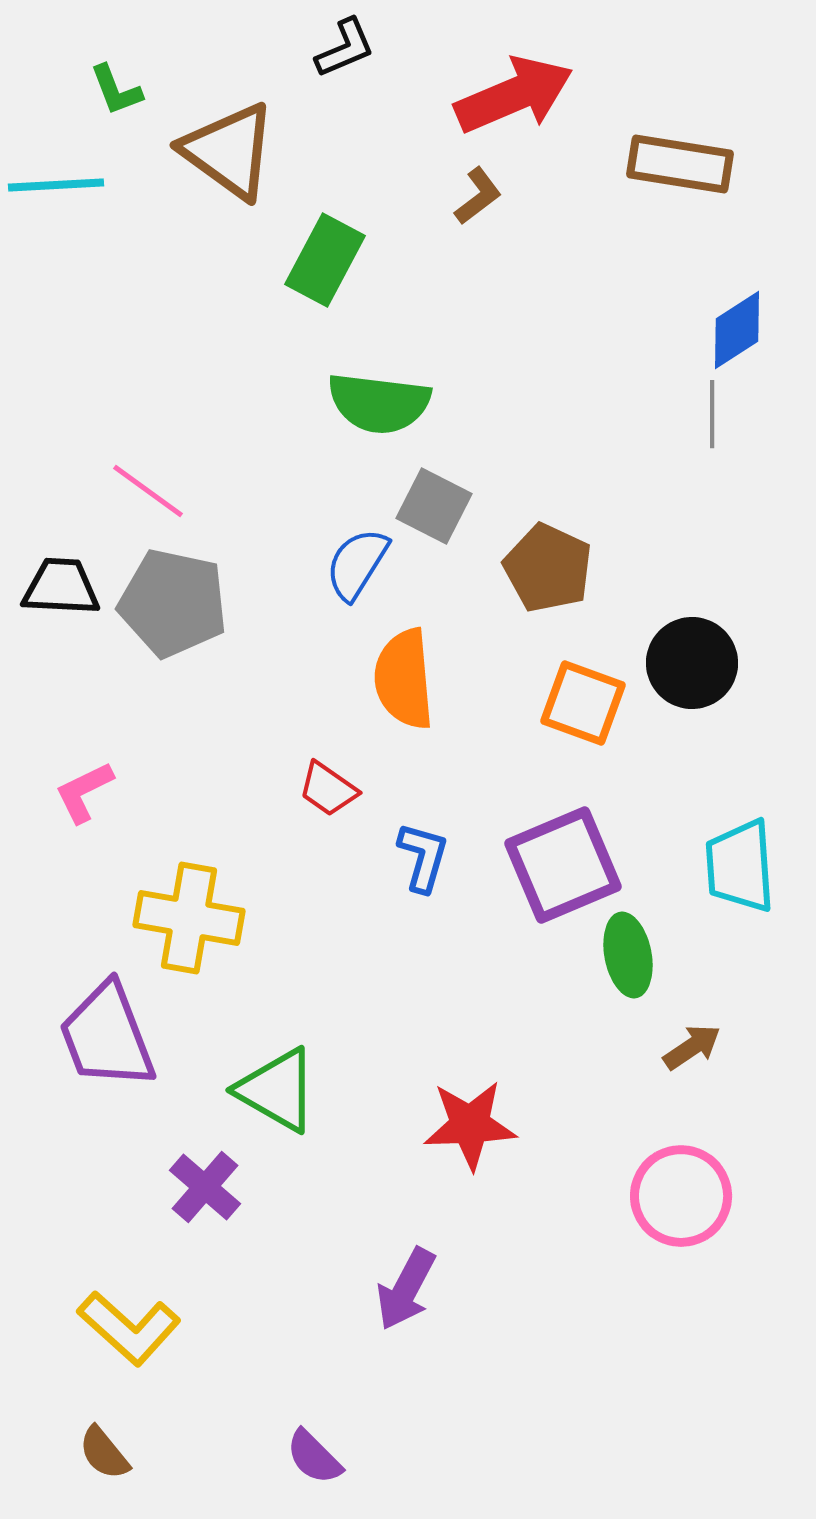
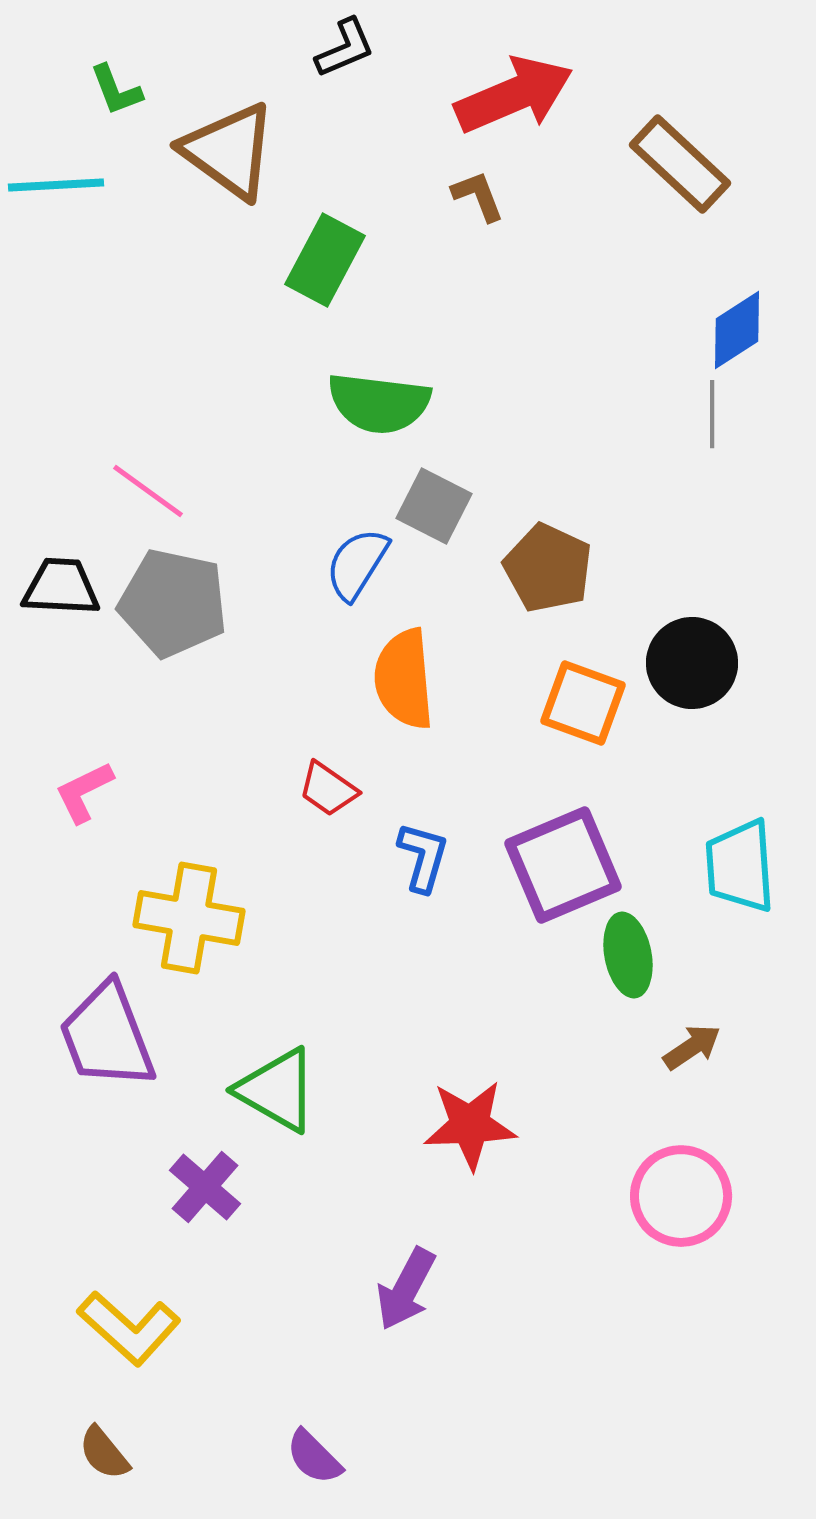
brown rectangle: rotated 34 degrees clockwise
brown L-shape: rotated 74 degrees counterclockwise
